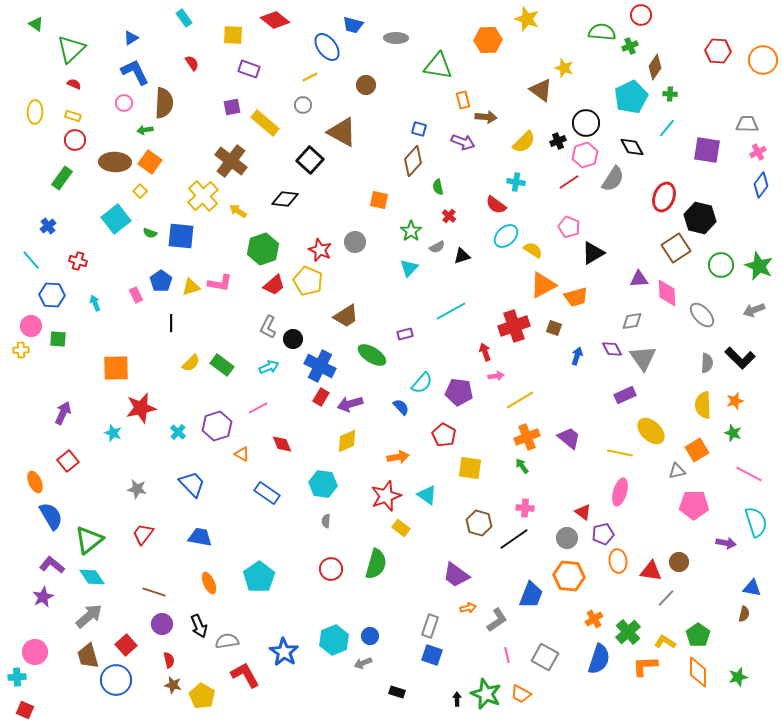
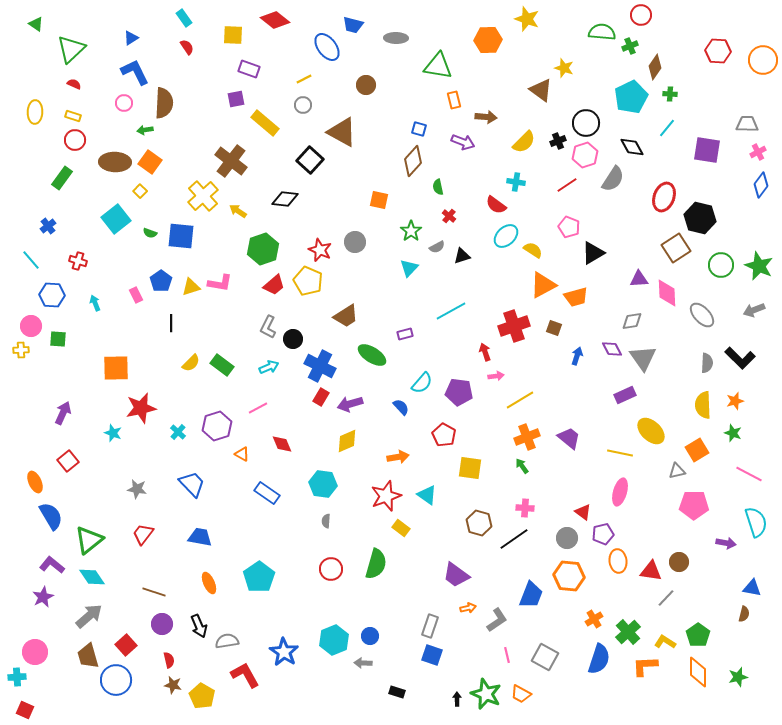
red semicircle at (192, 63): moved 5 px left, 16 px up
yellow line at (310, 77): moved 6 px left, 2 px down
orange rectangle at (463, 100): moved 9 px left
purple square at (232, 107): moved 4 px right, 8 px up
red line at (569, 182): moved 2 px left, 3 px down
gray arrow at (363, 663): rotated 24 degrees clockwise
